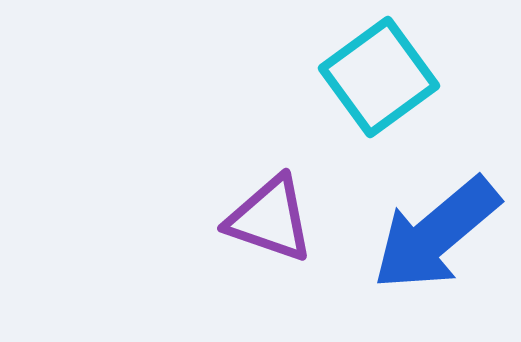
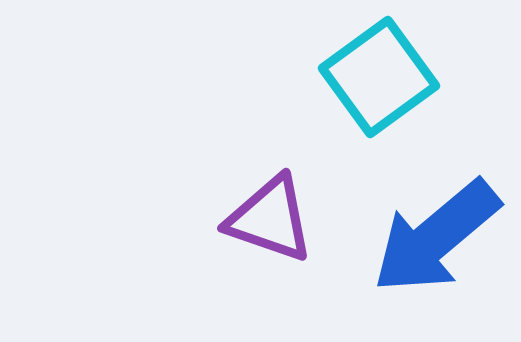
blue arrow: moved 3 px down
